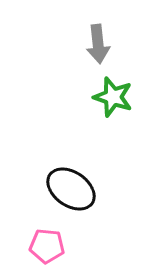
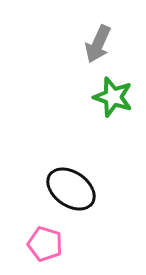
gray arrow: rotated 30 degrees clockwise
pink pentagon: moved 2 px left, 2 px up; rotated 12 degrees clockwise
